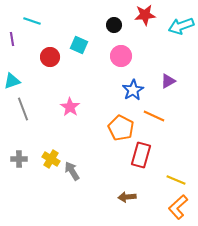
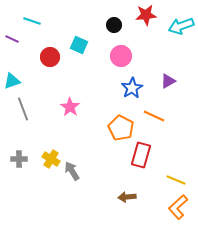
red star: moved 1 px right
purple line: rotated 56 degrees counterclockwise
blue star: moved 1 px left, 2 px up
